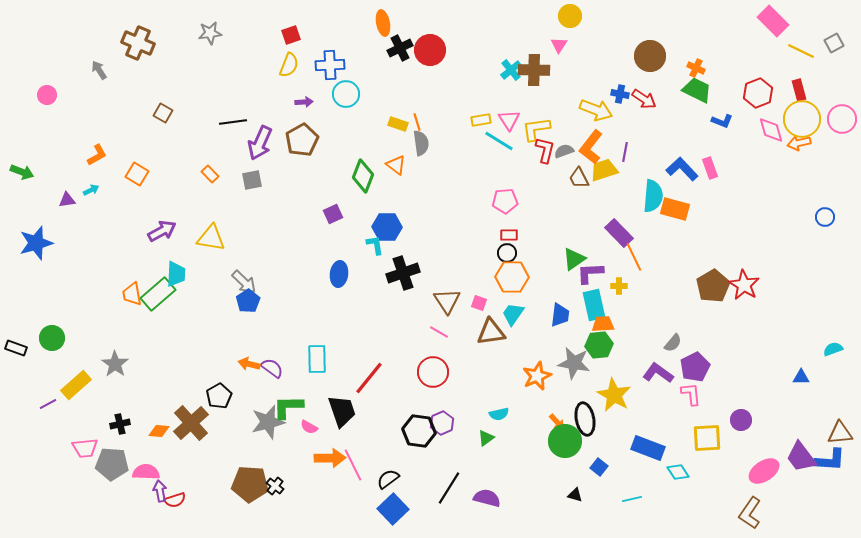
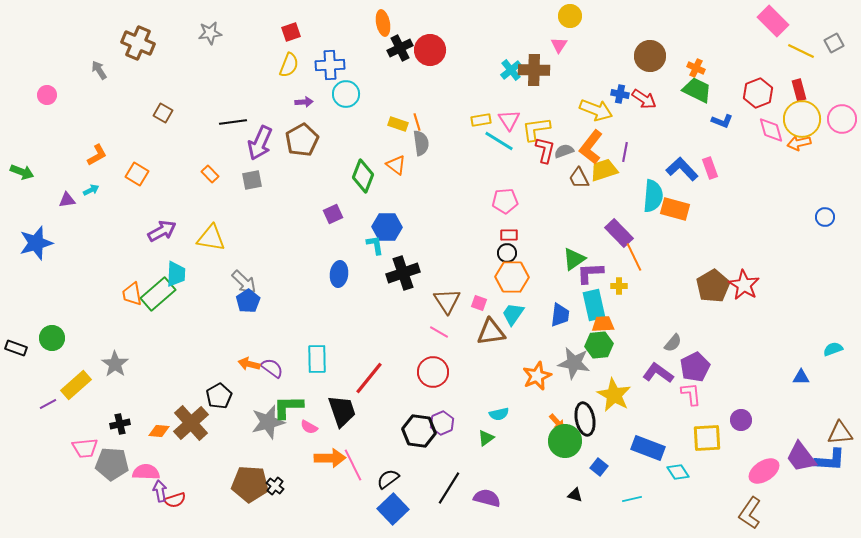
red square at (291, 35): moved 3 px up
